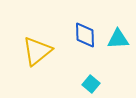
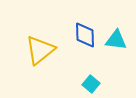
cyan triangle: moved 2 px left, 1 px down; rotated 10 degrees clockwise
yellow triangle: moved 3 px right, 1 px up
